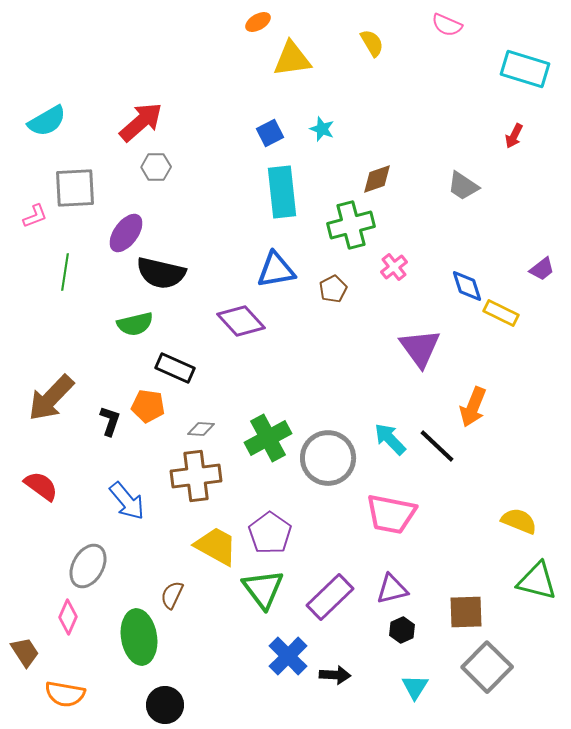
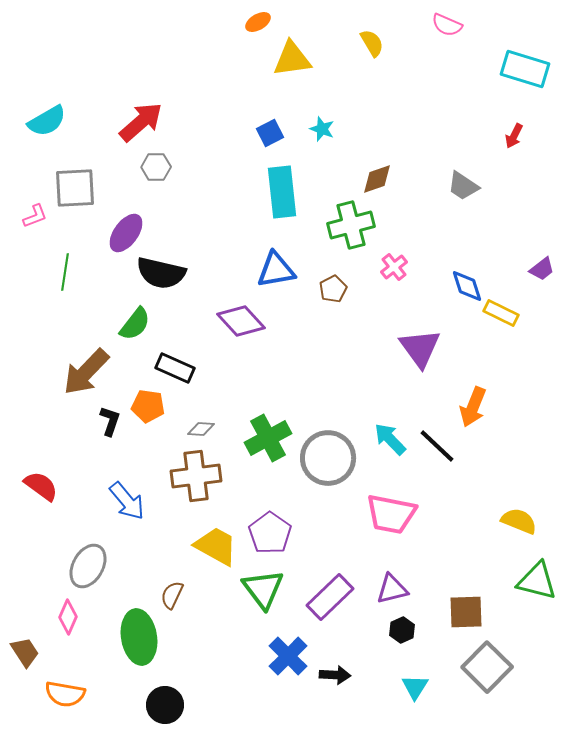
green semicircle at (135, 324): rotated 39 degrees counterclockwise
brown arrow at (51, 398): moved 35 px right, 26 px up
